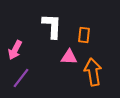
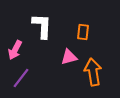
white L-shape: moved 10 px left
orange rectangle: moved 1 px left, 3 px up
pink triangle: rotated 18 degrees counterclockwise
